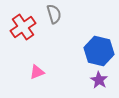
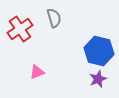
gray semicircle: moved 4 px down
red cross: moved 3 px left, 2 px down
purple star: moved 1 px left, 1 px up; rotated 18 degrees clockwise
